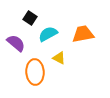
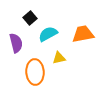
black square: rotated 16 degrees clockwise
purple semicircle: rotated 36 degrees clockwise
yellow triangle: rotated 40 degrees counterclockwise
